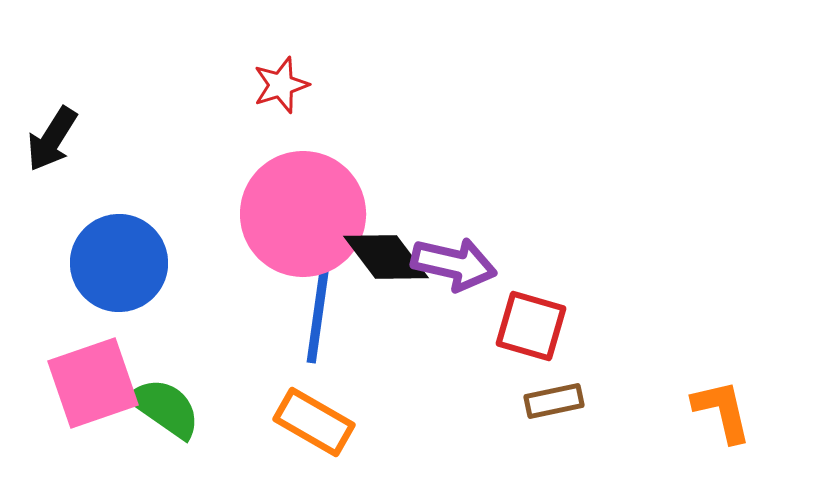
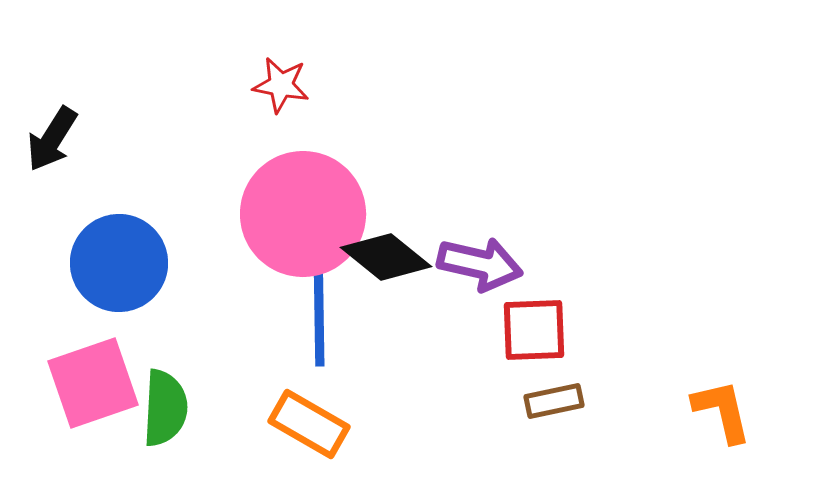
red star: rotated 28 degrees clockwise
black diamond: rotated 14 degrees counterclockwise
purple arrow: moved 26 px right
blue line: moved 3 px down; rotated 9 degrees counterclockwise
red square: moved 3 px right, 4 px down; rotated 18 degrees counterclockwise
green semicircle: rotated 58 degrees clockwise
orange rectangle: moved 5 px left, 2 px down
